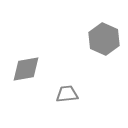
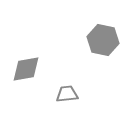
gray hexagon: moved 1 px left, 1 px down; rotated 12 degrees counterclockwise
